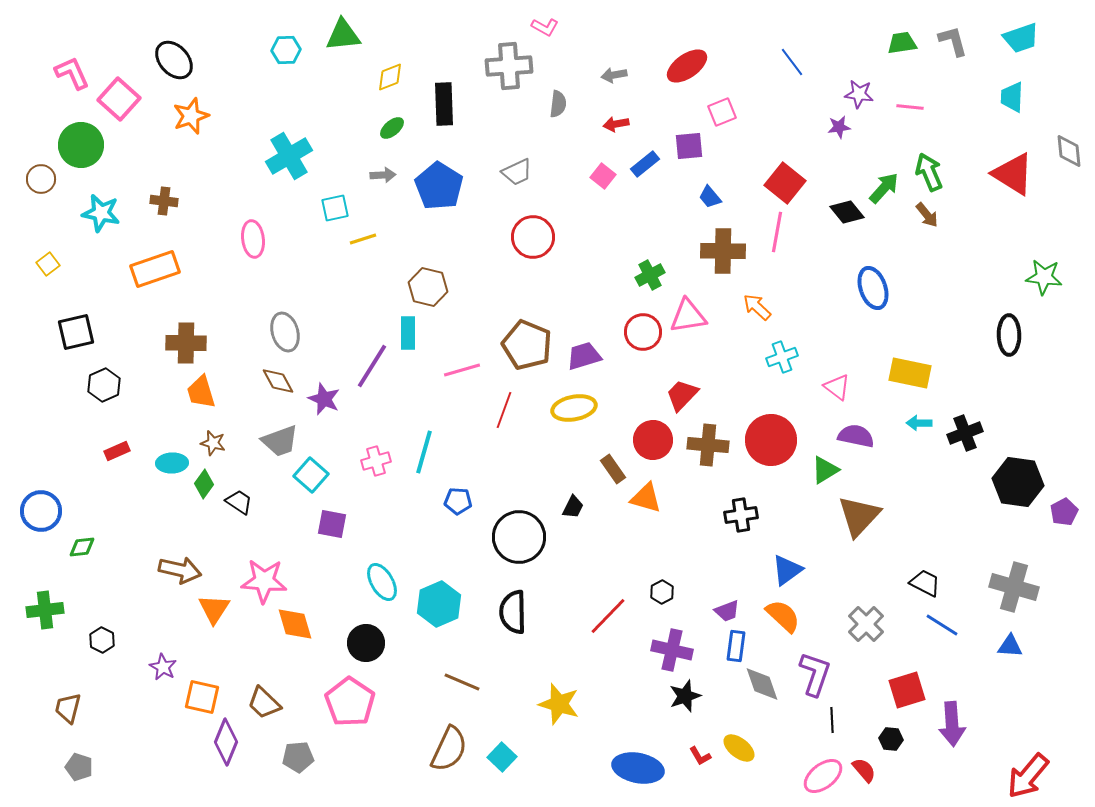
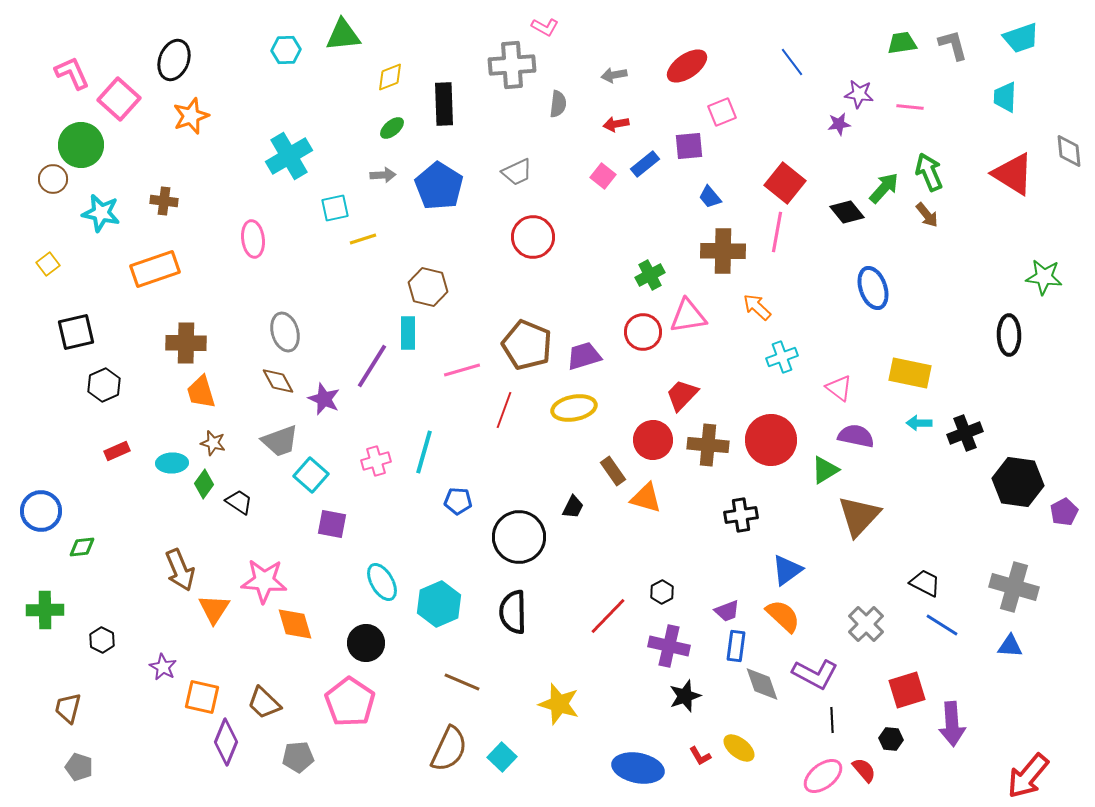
gray L-shape at (953, 41): moved 4 px down
black ellipse at (174, 60): rotated 63 degrees clockwise
gray cross at (509, 66): moved 3 px right, 1 px up
cyan trapezoid at (1012, 97): moved 7 px left
purple star at (839, 127): moved 3 px up
brown circle at (41, 179): moved 12 px right
pink triangle at (837, 387): moved 2 px right, 1 px down
brown rectangle at (613, 469): moved 2 px down
brown arrow at (180, 570): rotated 54 degrees clockwise
green cross at (45, 610): rotated 6 degrees clockwise
purple cross at (672, 650): moved 3 px left, 4 px up
purple L-shape at (815, 674): rotated 99 degrees clockwise
